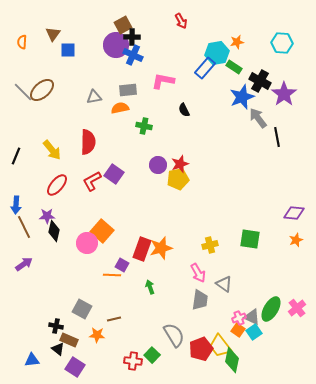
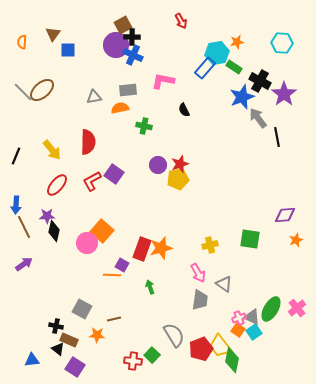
purple diamond at (294, 213): moved 9 px left, 2 px down; rotated 10 degrees counterclockwise
